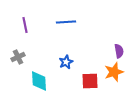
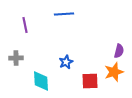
blue line: moved 2 px left, 8 px up
purple semicircle: rotated 24 degrees clockwise
gray cross: moved 2 px left, 1 px down; rotated 24 degrees clockwise
cyan diamond: moved 2 px right
